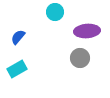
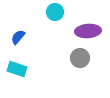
purple ellipse: moved 1 px right
cyan rectangle: rotated 48 degrees clockwise
